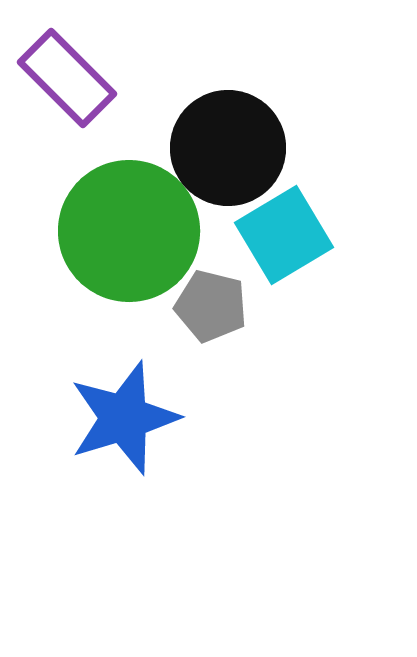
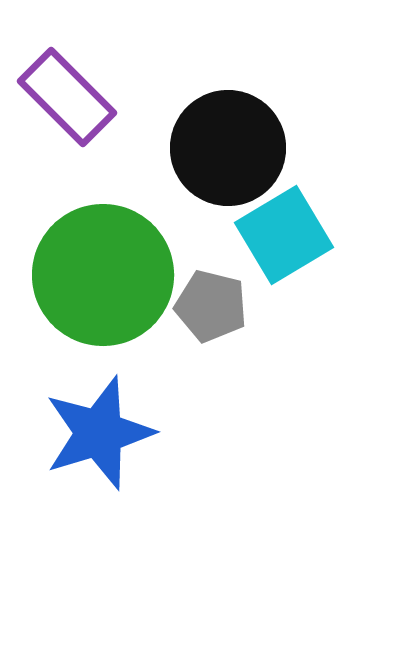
purple rectangle: moved 19 px down
green circle: moved 26 px left, 44 px down
blue star: moved 25 px left, 15 px down
